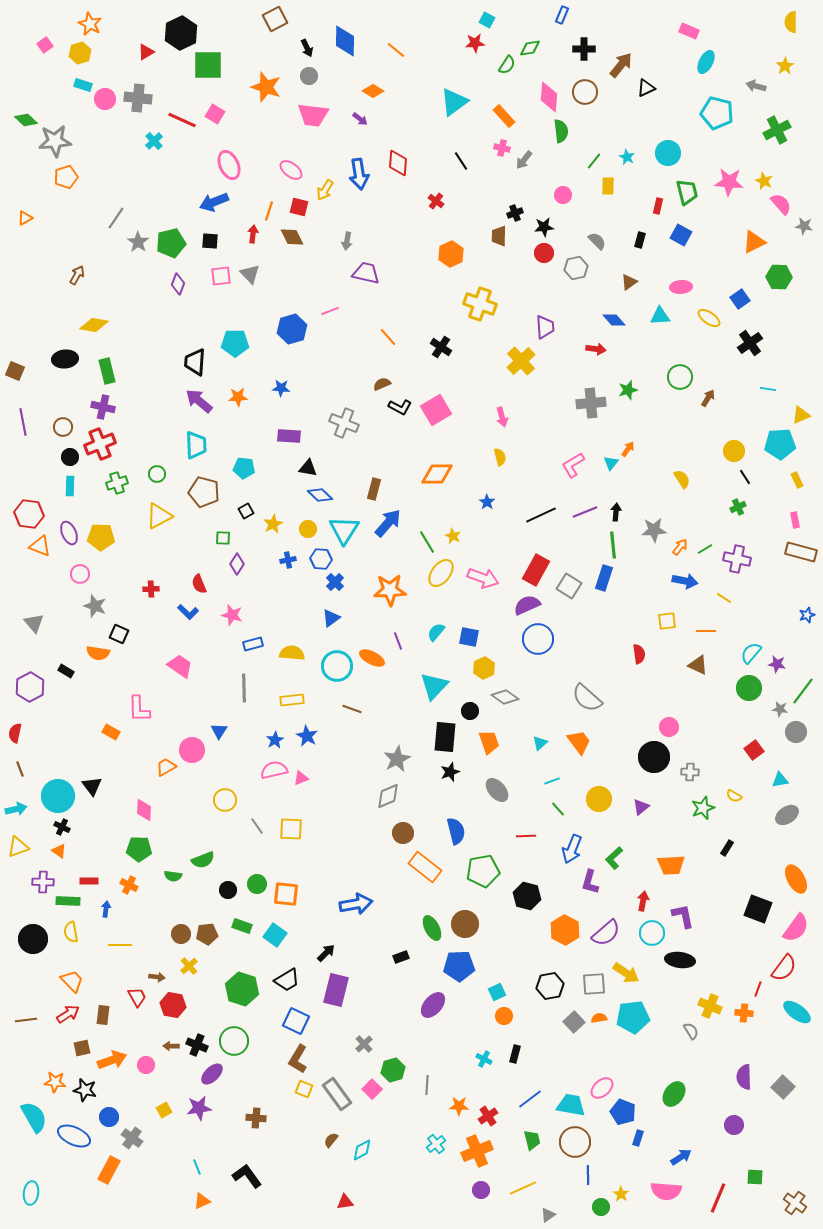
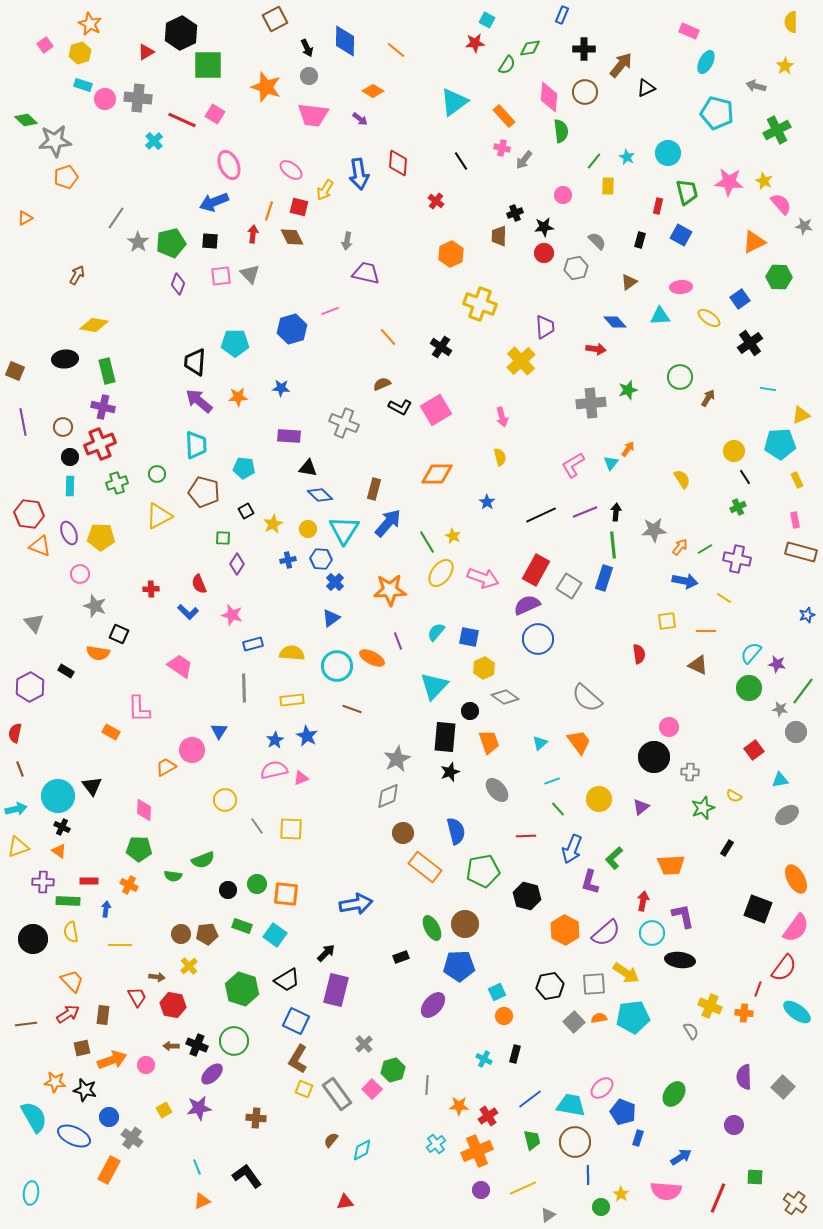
blue diamond at (614, 320): moved 1 px right, 2 px down
brown line at (26, 1020): moved 4 px down
